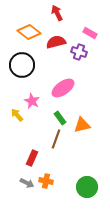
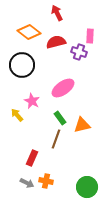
pink rectangle: moved 3 px down; rotated 64 degrees clockwise
